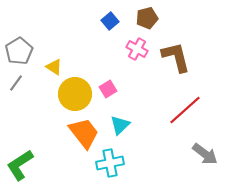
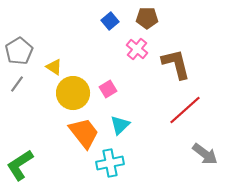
brown pentagon: rotated 15 degrees clockwise
pink cross: rotated 10 degrees clockwise
brown L-shape: moved 7 px down
gray line: moved 1 px right, 1 px down
yellow circle: moved 2 px left, 1 px up
